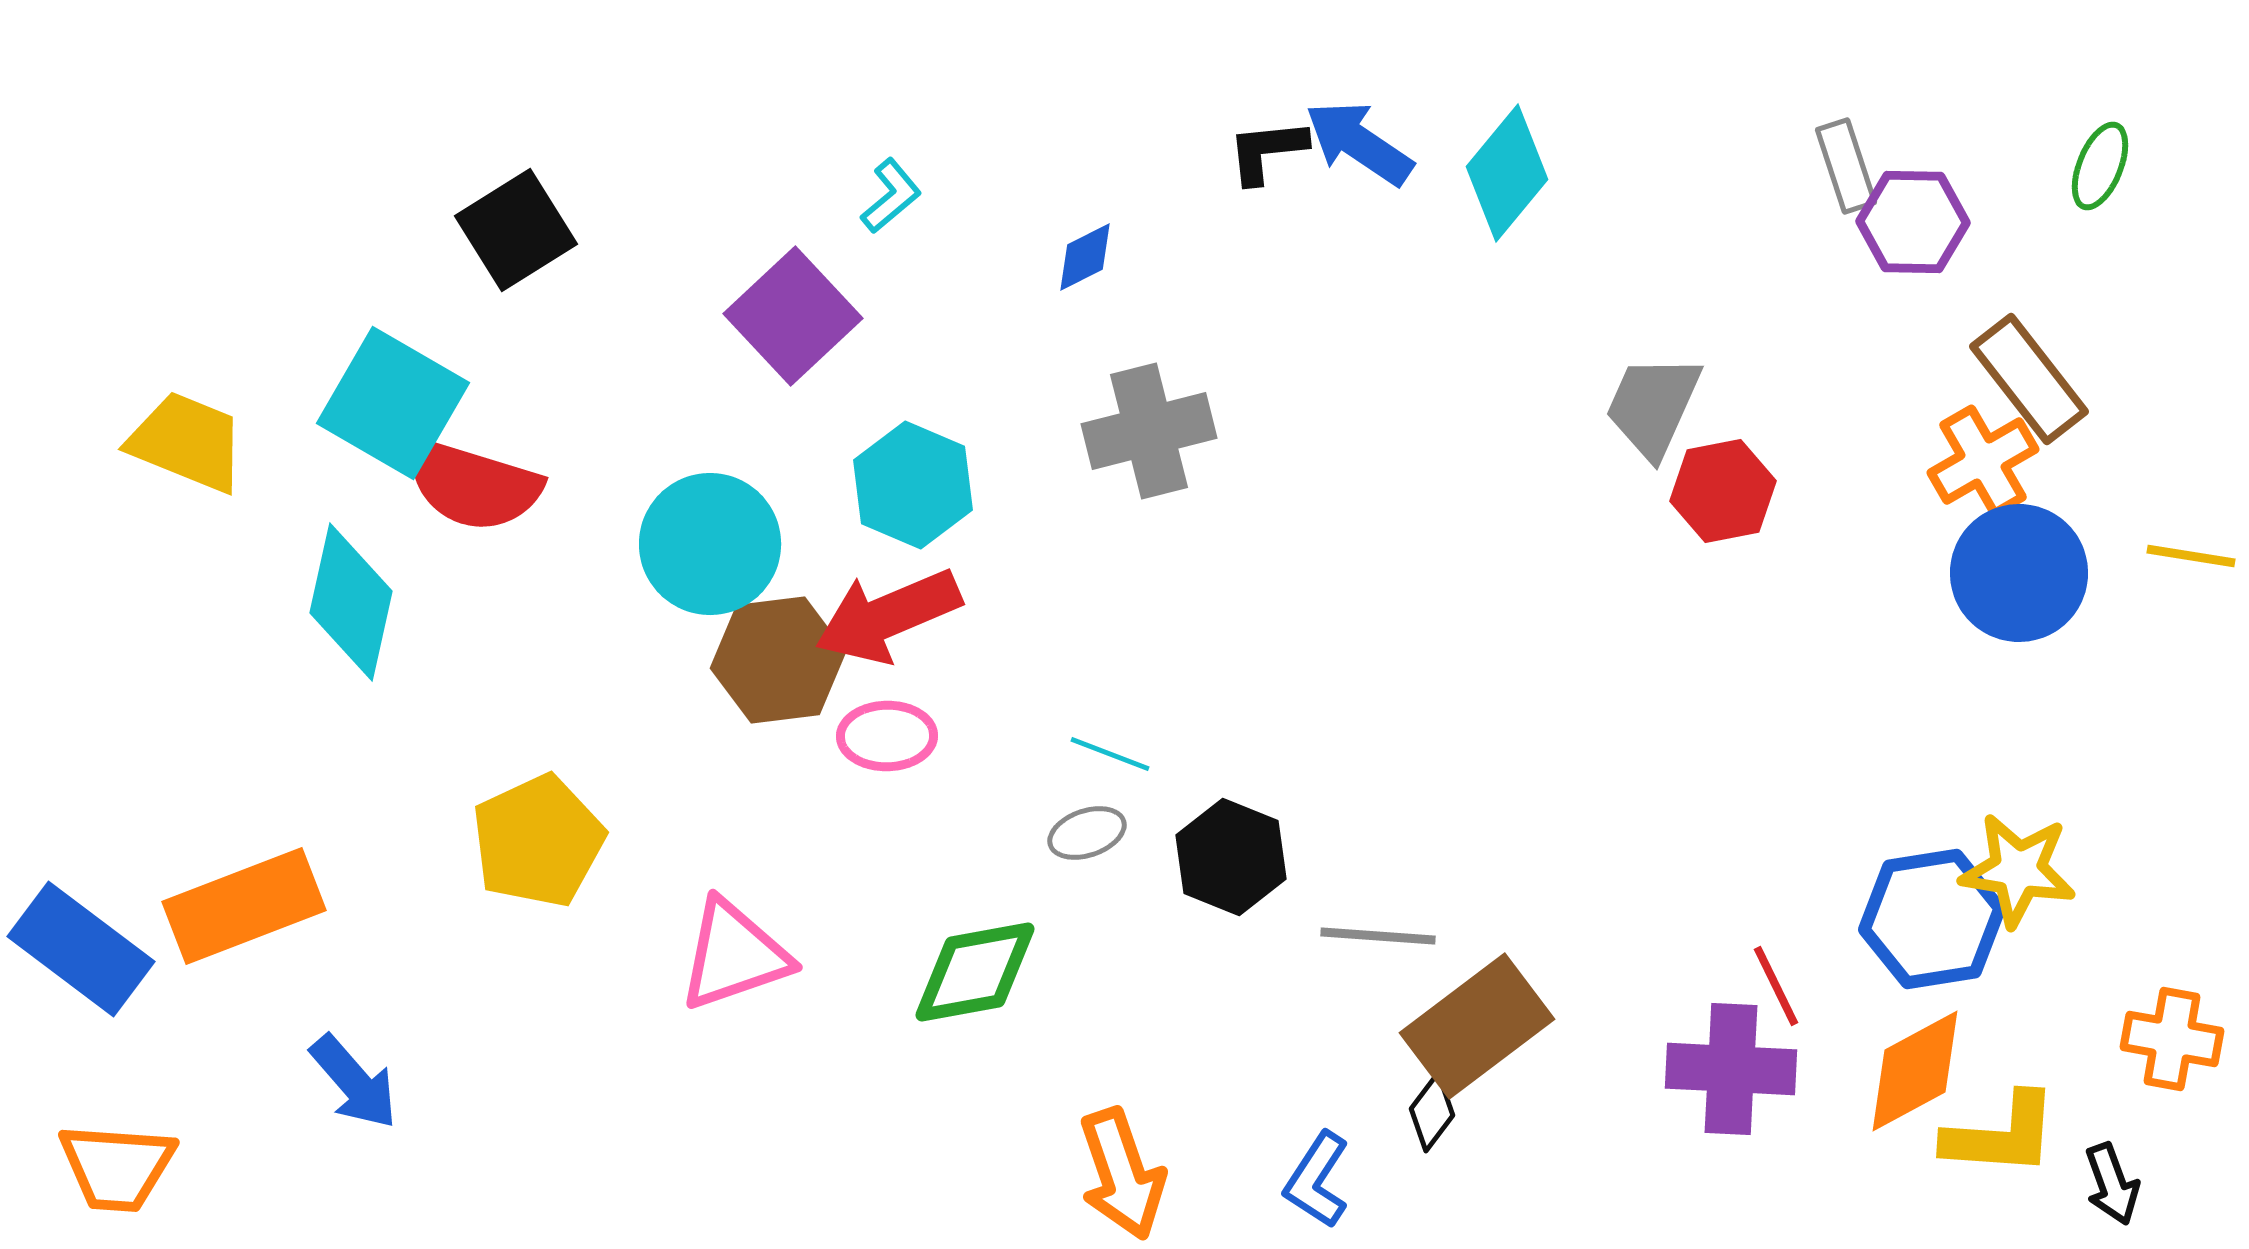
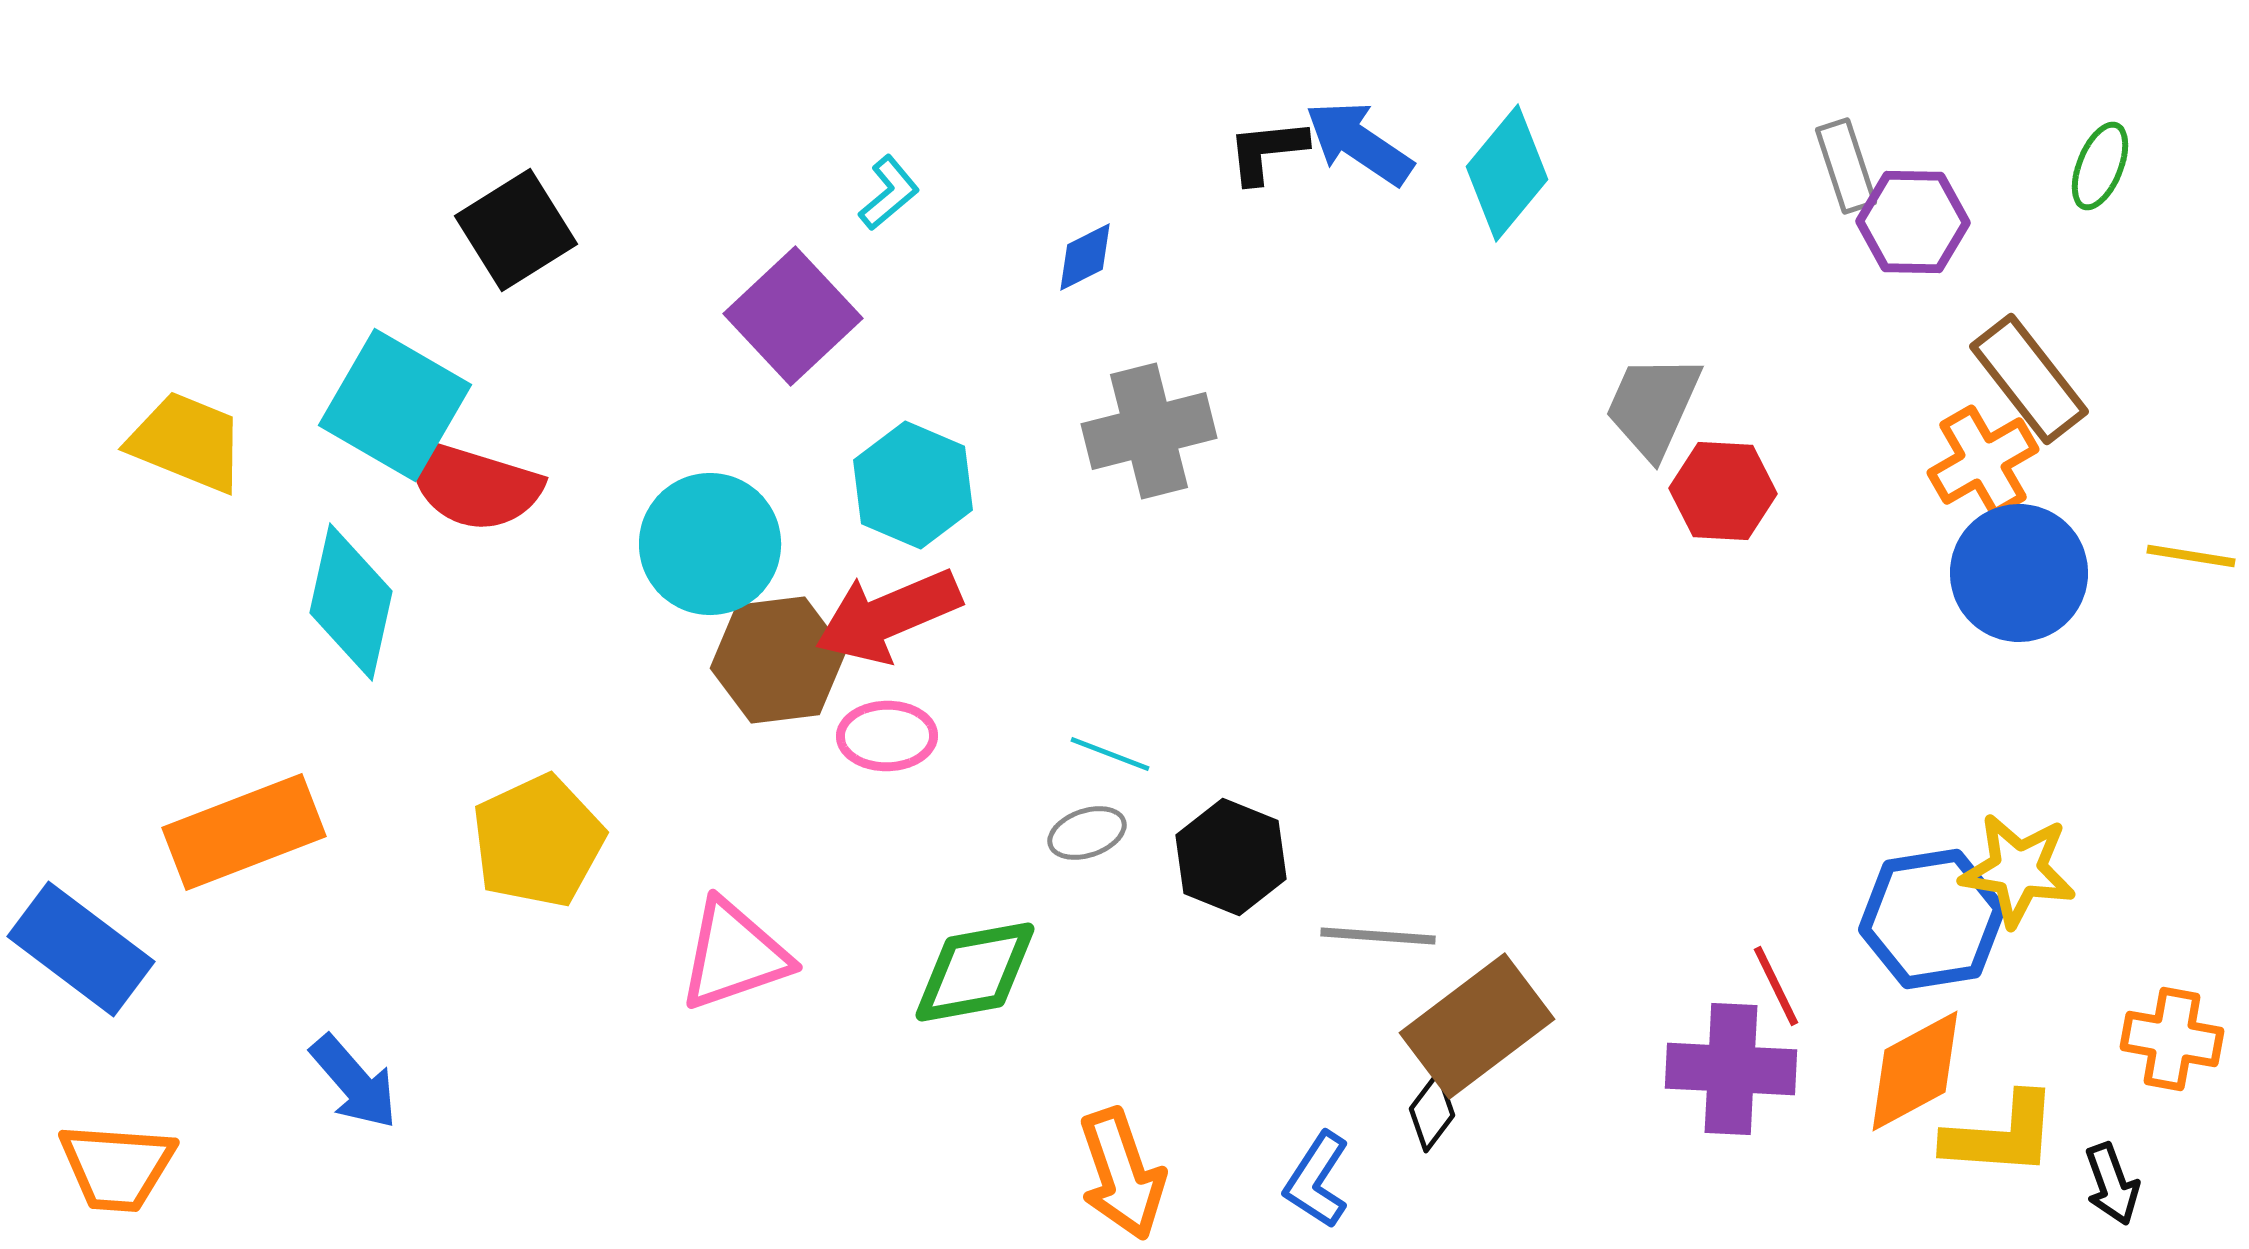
cyan L-shape at (891, 196): moved 2 px left, 3 px up
cyan square at (393, 403): moved 2 px right, 2 px down
red hexagon at (1723, 491): rotated 14 degrees clockwise
orange rectangle at (244, 906): moved 74 px up
